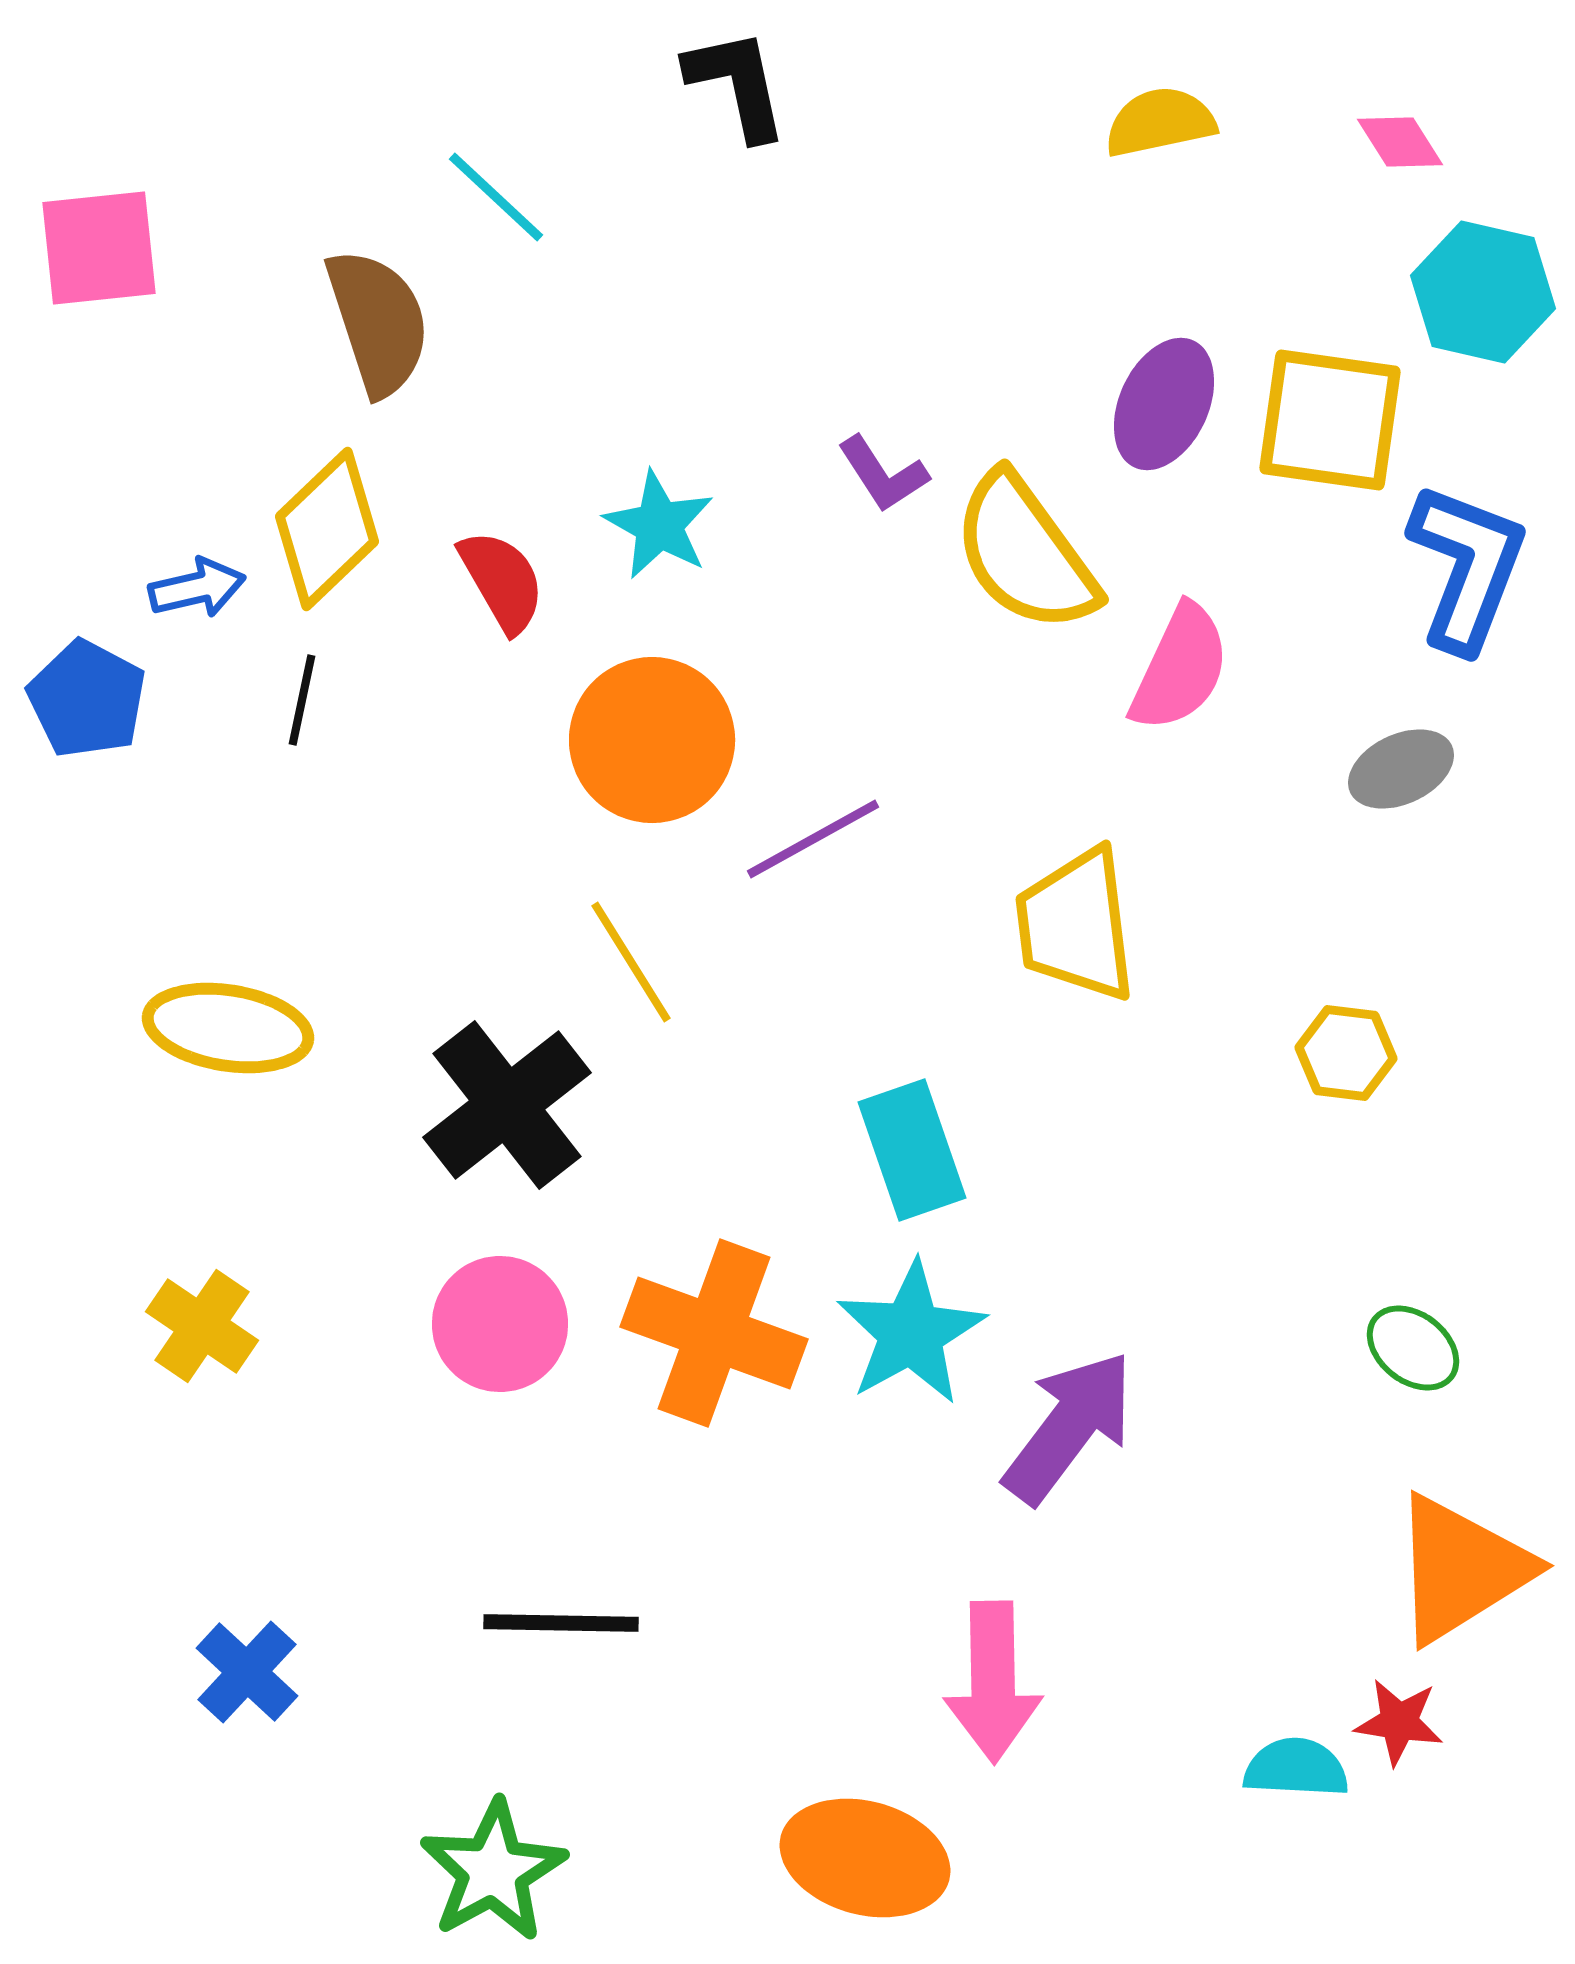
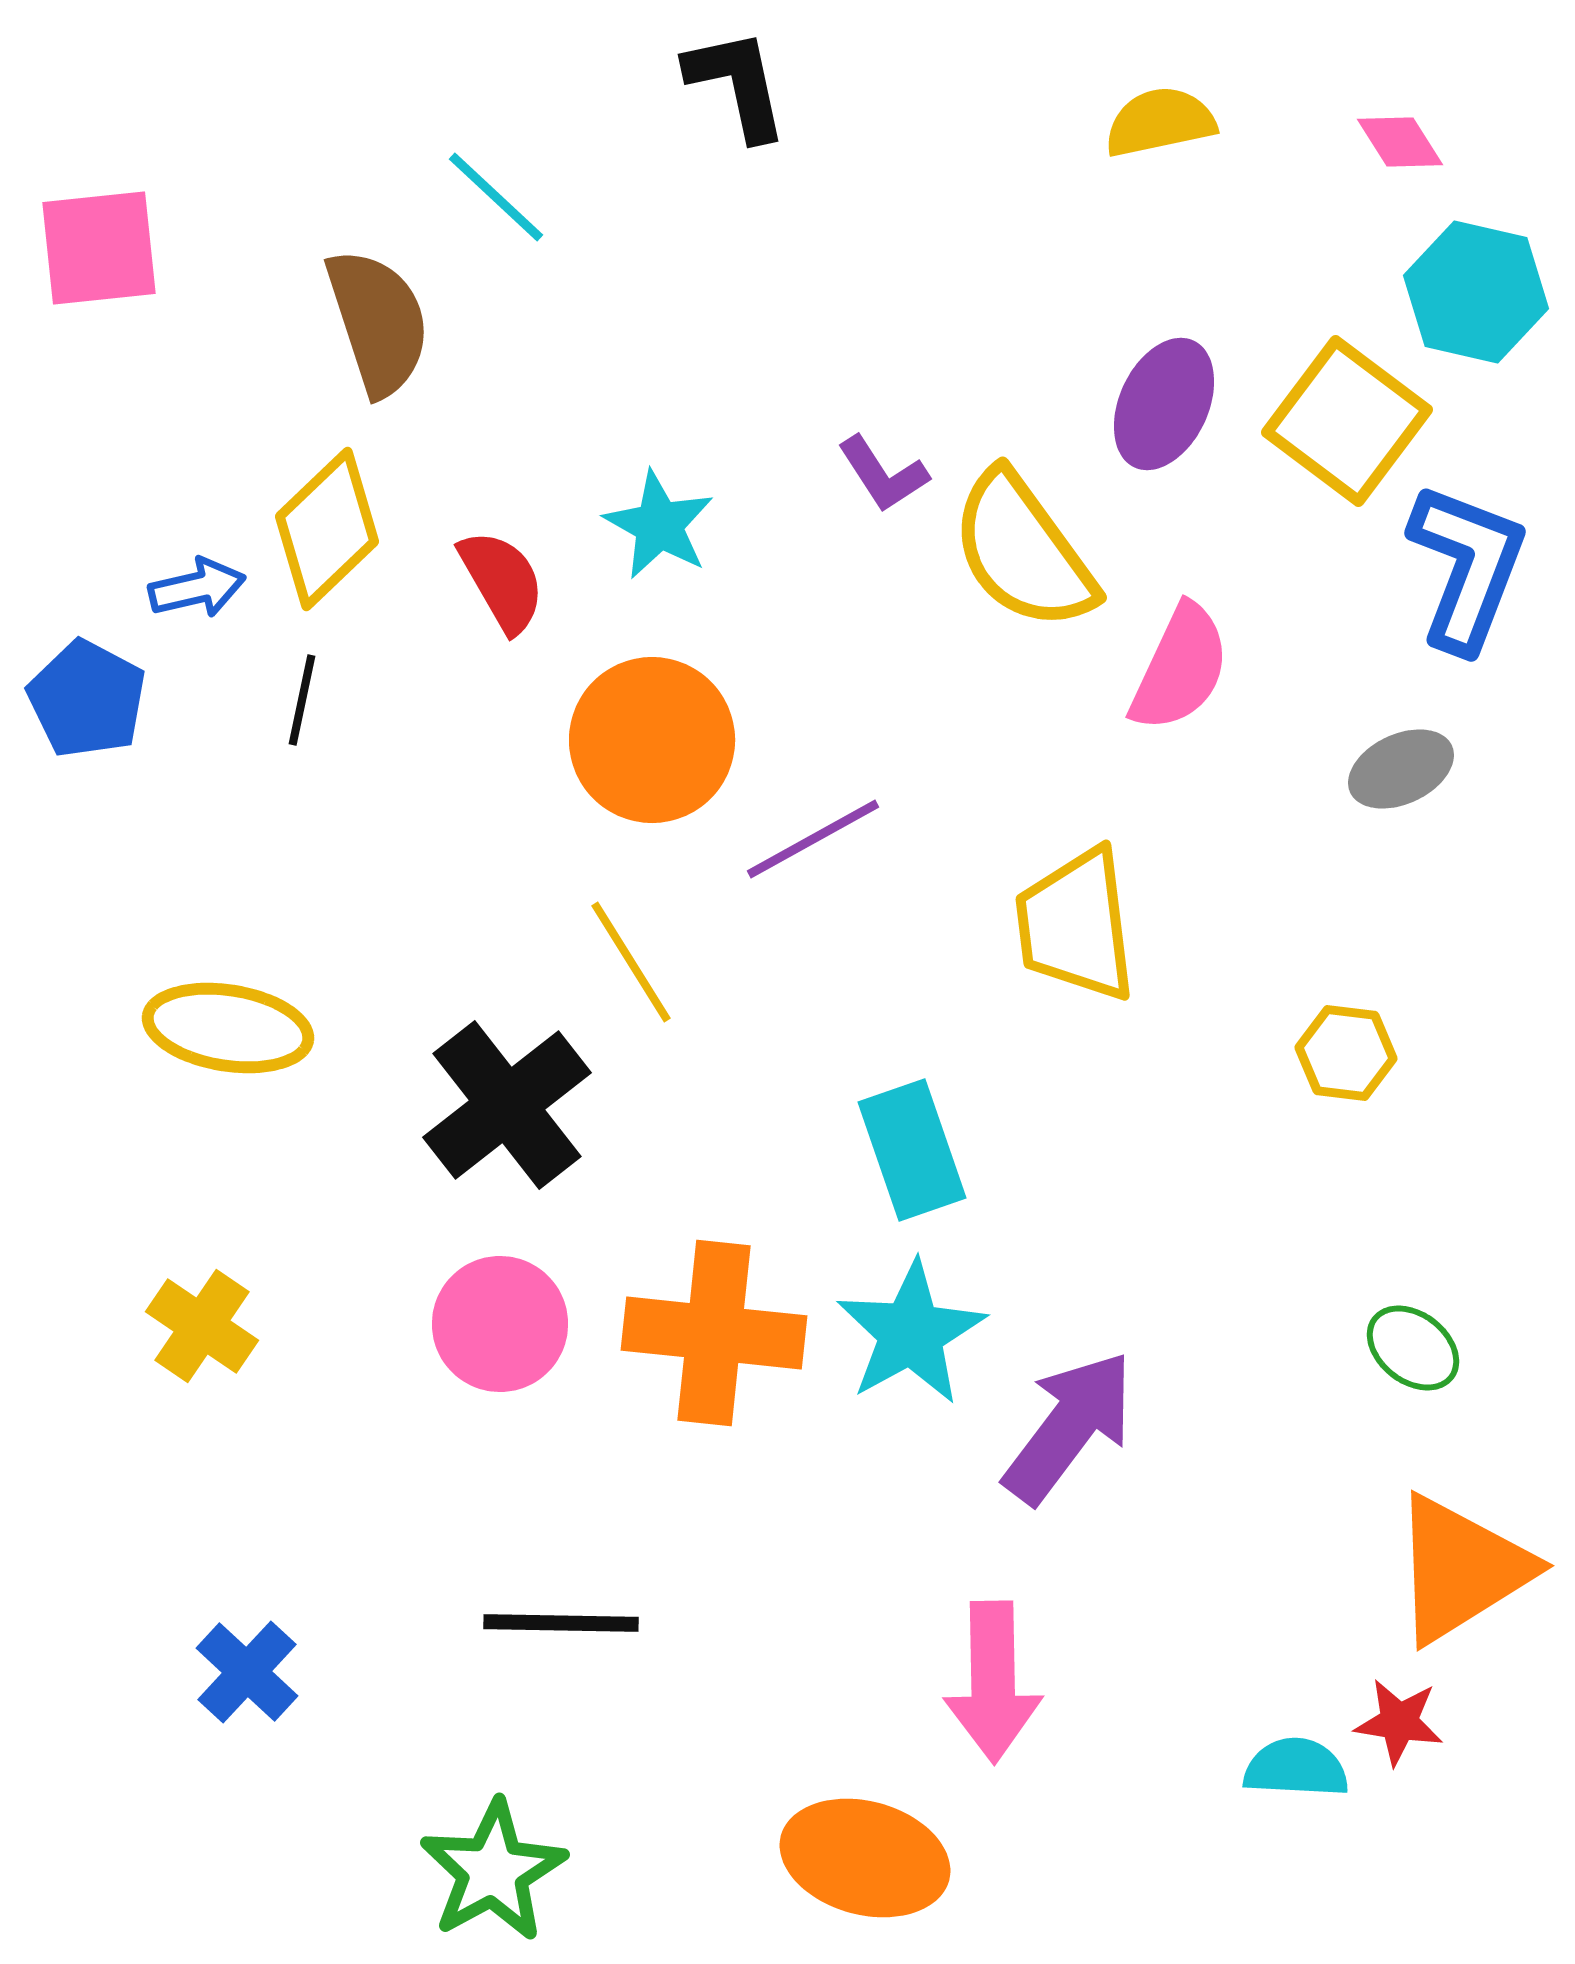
cyan hexagon at (1483, 292): moved 7 px left
yellow square at (1330, 420): moved 17 px right, 1 px down; rotated 29 degrees clockwise
yellow semicircle at (1025, 553): moved 2 px left, 2 px up
orange cross at (714, 1333): rotated 14 degrees counterclockwise
